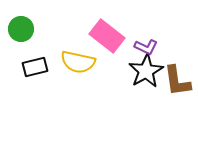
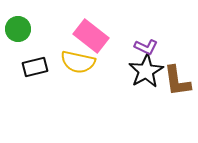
green circle: moved 3 px left
pink rectangle: moved 16 px left
